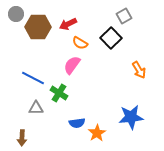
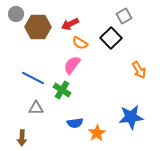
red arrow: moved 2 px right
green cross: moved 3 px right, 3 px up
blue semicircle: moved 2 px left
